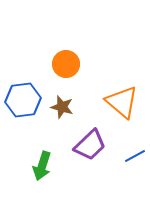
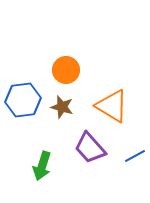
orange circle: moved 6 px down
orange triangle: moved 10 px left, 4 px down; rotated 9 degrees counterclockwise
purple trapezoid: moved 3 px down; rotated 92 degrees clockwise
